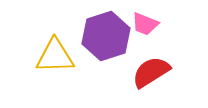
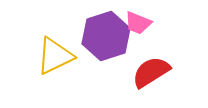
pink trapezoid: moved 7 px left, 1 px up
yellow triangle: rotated 24 degrees counterclockwise
